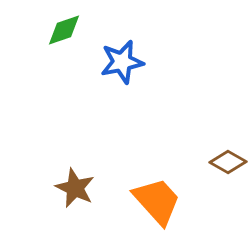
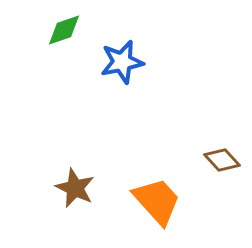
brown diamond: moved 6 px left, 2 px up; rotated 18 degrees clockwise
